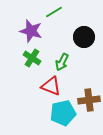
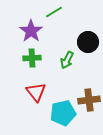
purple star: rotated 20 degrees clockwise
black circle: moved 4 px right, 5 px down
green cross: rotated 36 degrees counterclockwise
green arrow: moved 5 px right, 2 px up
red triangle: moved 15 px left, 6 px down; rotated 30 degrees clockwise
